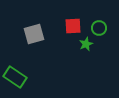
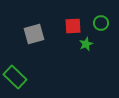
green circle: moved 2 px right, 5 px up
green rectangle: rotated 10 degrees clockwise
